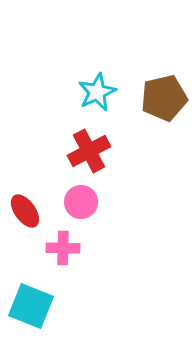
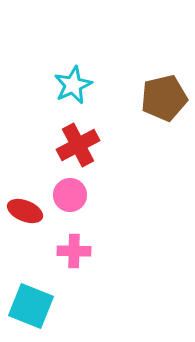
cyan star: moved 24 px left, 7 px up
red cross: moved 11 px left, 6 px up
pink circle: moved 11 px left, 7 px up
red ellipse: rotated 32 degrees counterclockwise
pink cross: moved 11 px right, 3 px down
